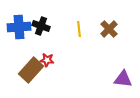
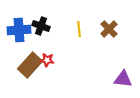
blue cross: moved 3 px down
brown rectangle: moved 1 px left, 5 px up
